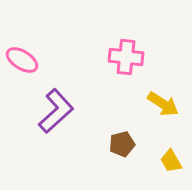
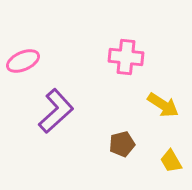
pink ellipse: moved 1 px right, 1 px down; rotated 56 degrees counterclockwise
yellow arrow: moved 1 px down
